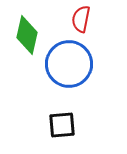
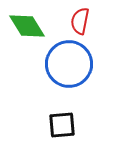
red semicircle: moved 1 px left, 2 px down
green diamond: moved 9 px up; rotated 45 degrees counterclockwise
